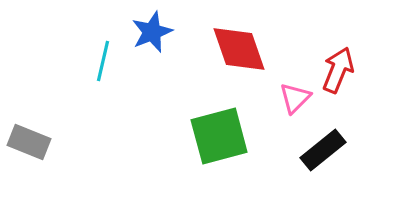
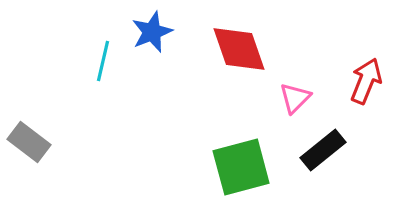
red arrow: moved 28 px right, 11 px down
green square: moved 22 px right, 31 px down
gray rectangle: rotated 15 degrees clockwise
